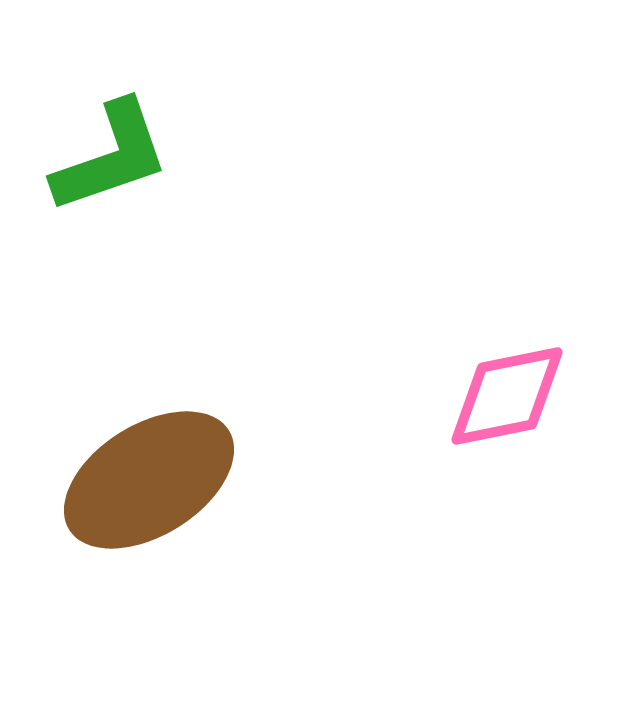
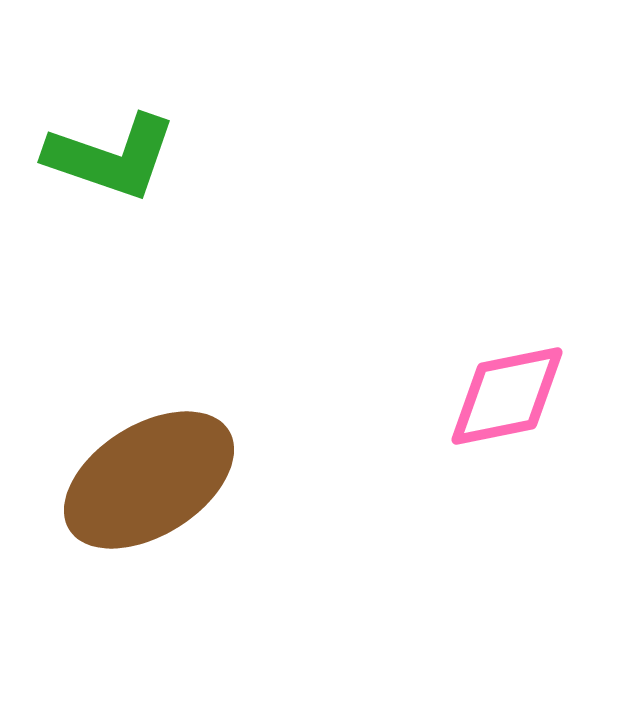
green L-shape: rotated 38 degrees clockwise
